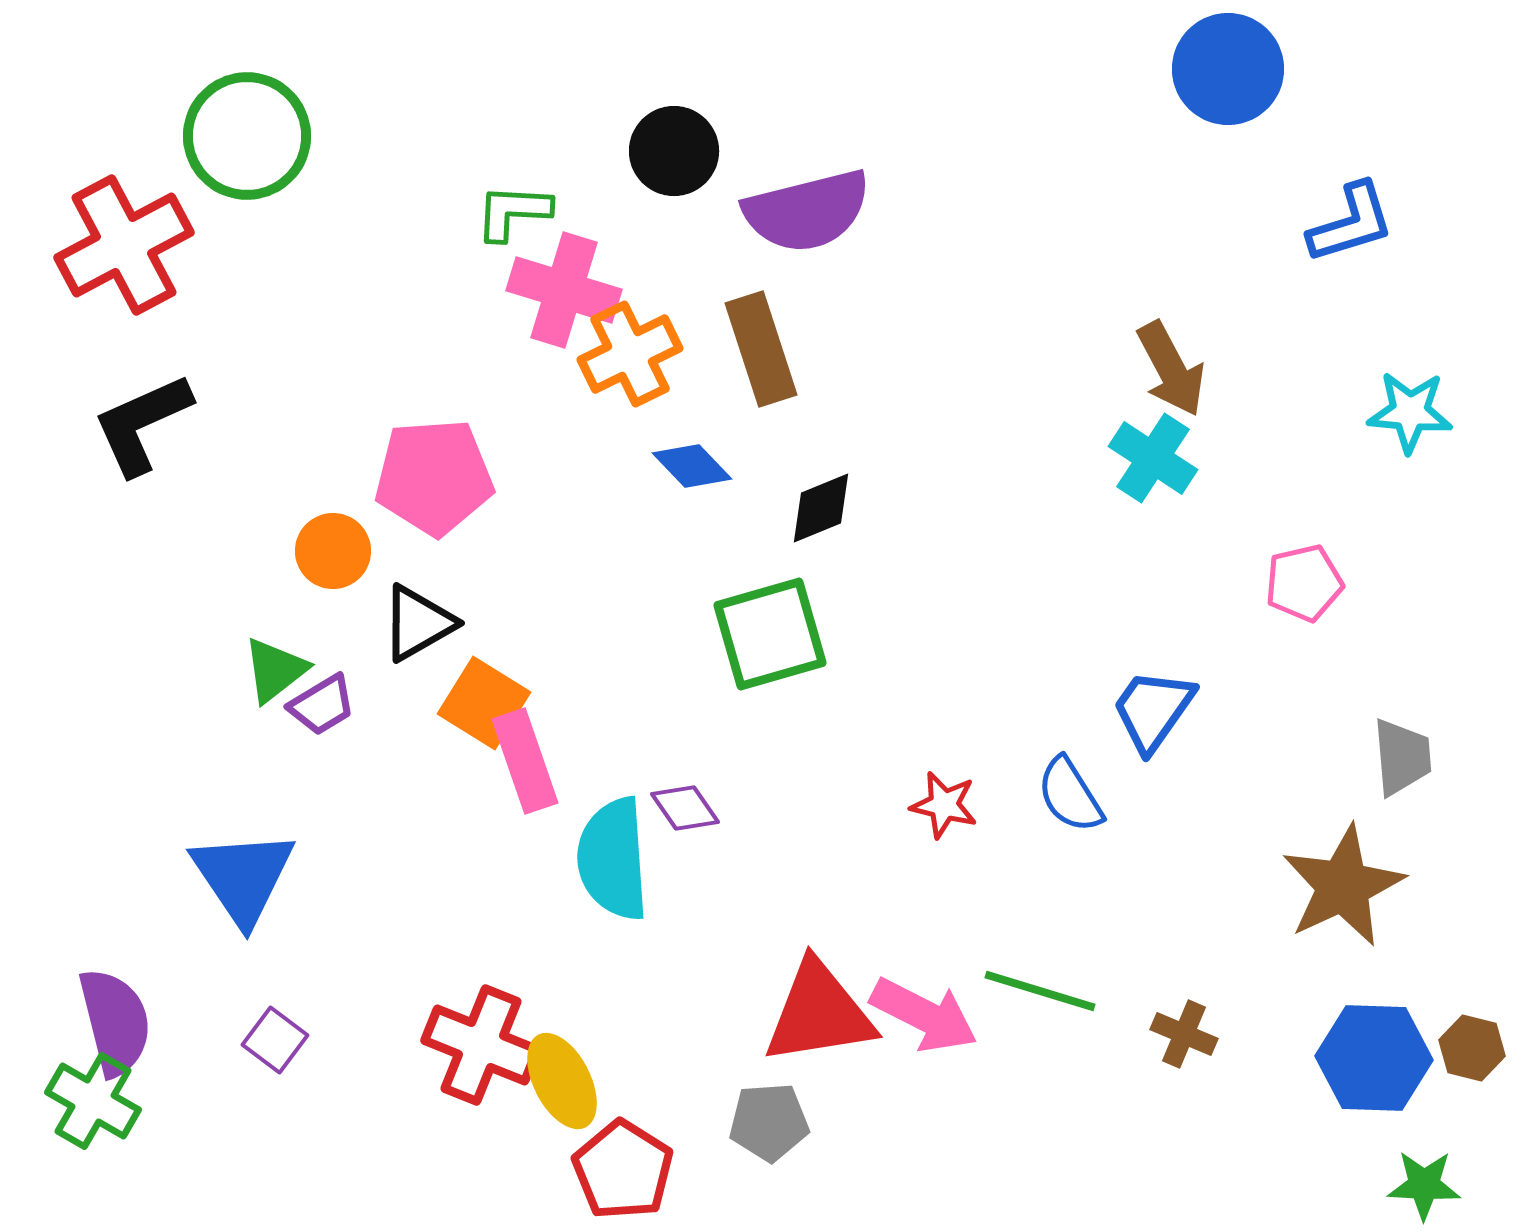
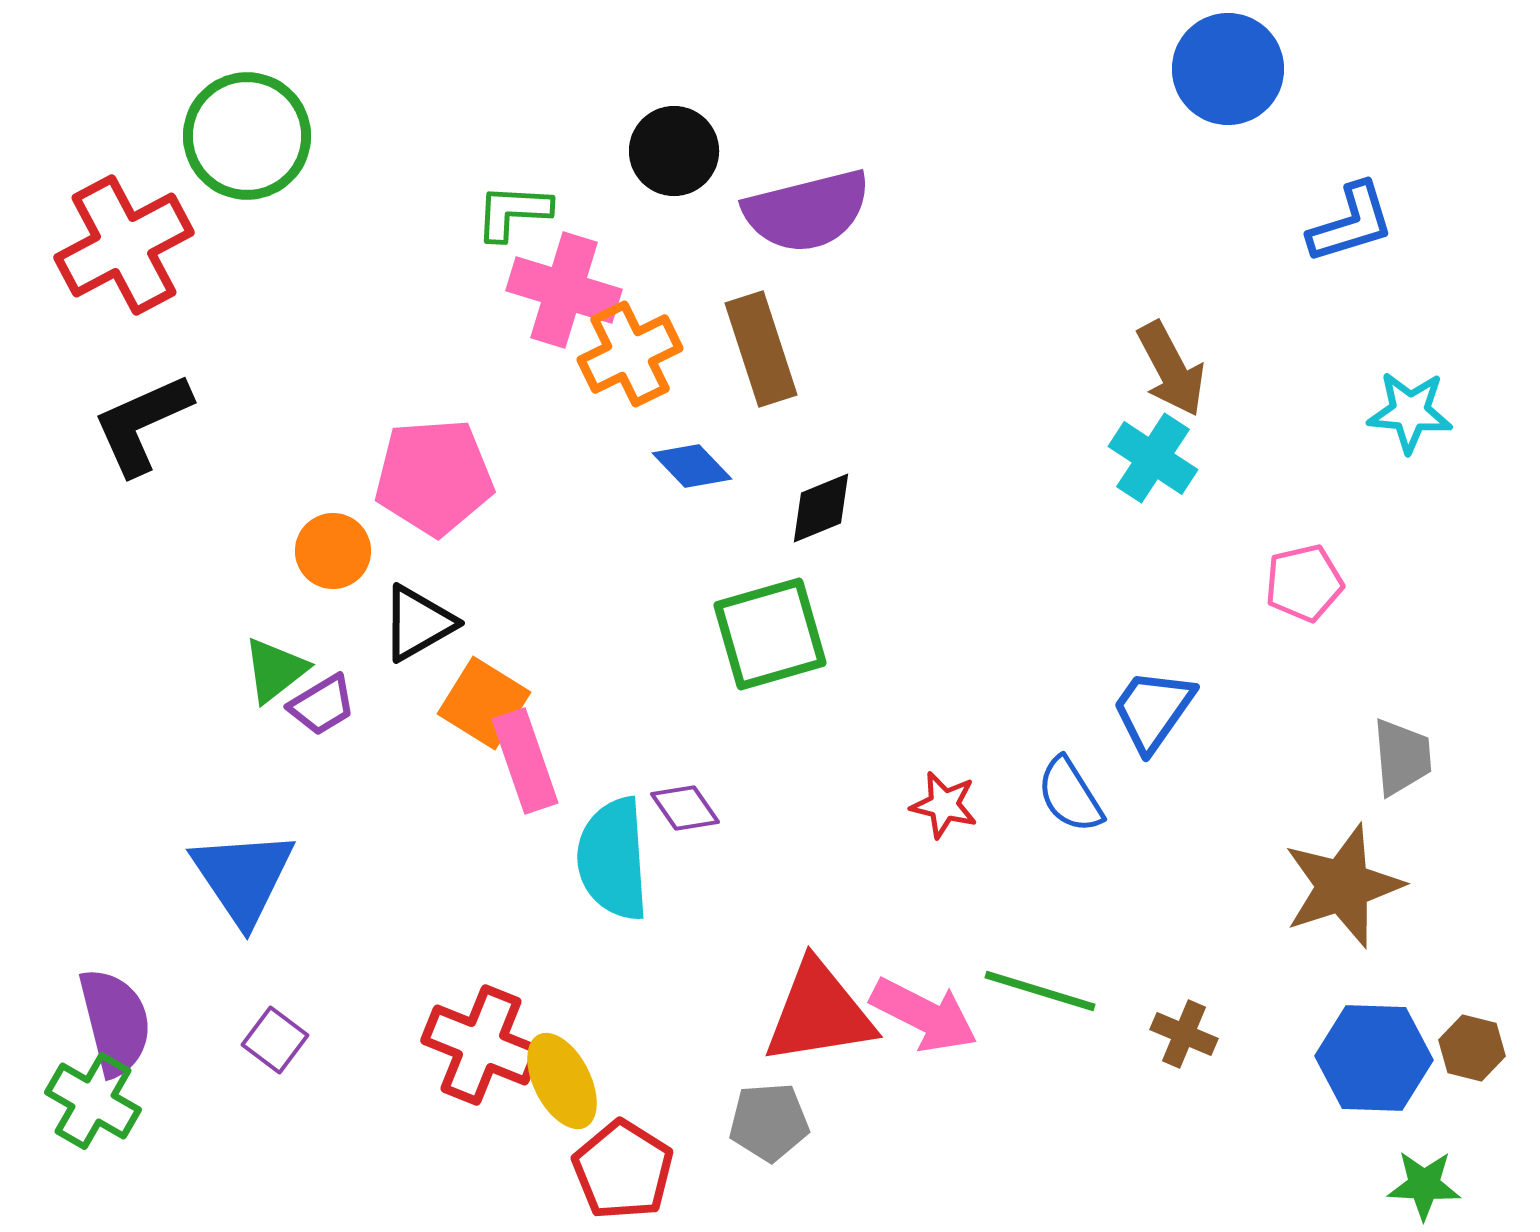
brown star at (1343, 886): rotated 7 degrees clockwise
